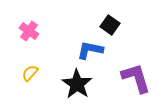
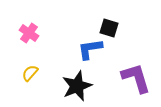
black square: moved 1 px left, 3 px down; rotated 18 degrees counterclockwise
pink cross: moved 2 px down
blue L-shape: moved 1 px up; rotated 20 degrees counterclockwise
black star: moved 2 px down; rotated 16 degrees clockwise
